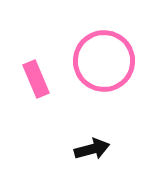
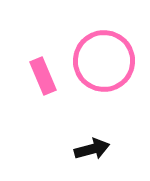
pink rectangle: moved 7 px right, 3 px up
